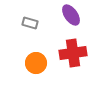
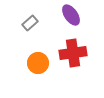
gray rectangle: rotated 56 degrees counterclockwise
orange circle: moved 2 px right
